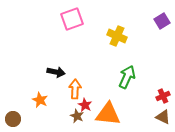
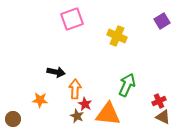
green arrow: moved 8 px down
red cross: moved 4 px left, 5 px down
orange star: rotated 21 degrees counterclockwise
red star: moved 1 px up
